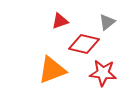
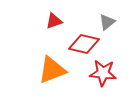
red triangle: moved 6 px left
